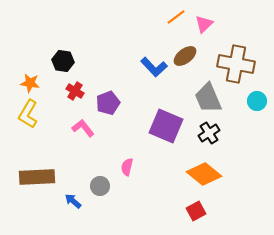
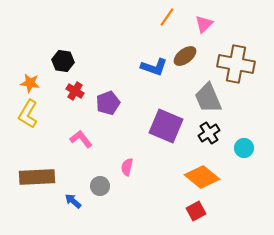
orange line: moved 9 px left; rotated 18 degrees counterclockwise
blue L-shape: rotated 28 degrees counterclockwise
cyan circle: moved 13 px left, 47 px down
pink L-shape: moved 2 px left, 11 px down
orange diamond: moved 2 px left, 3 px down
